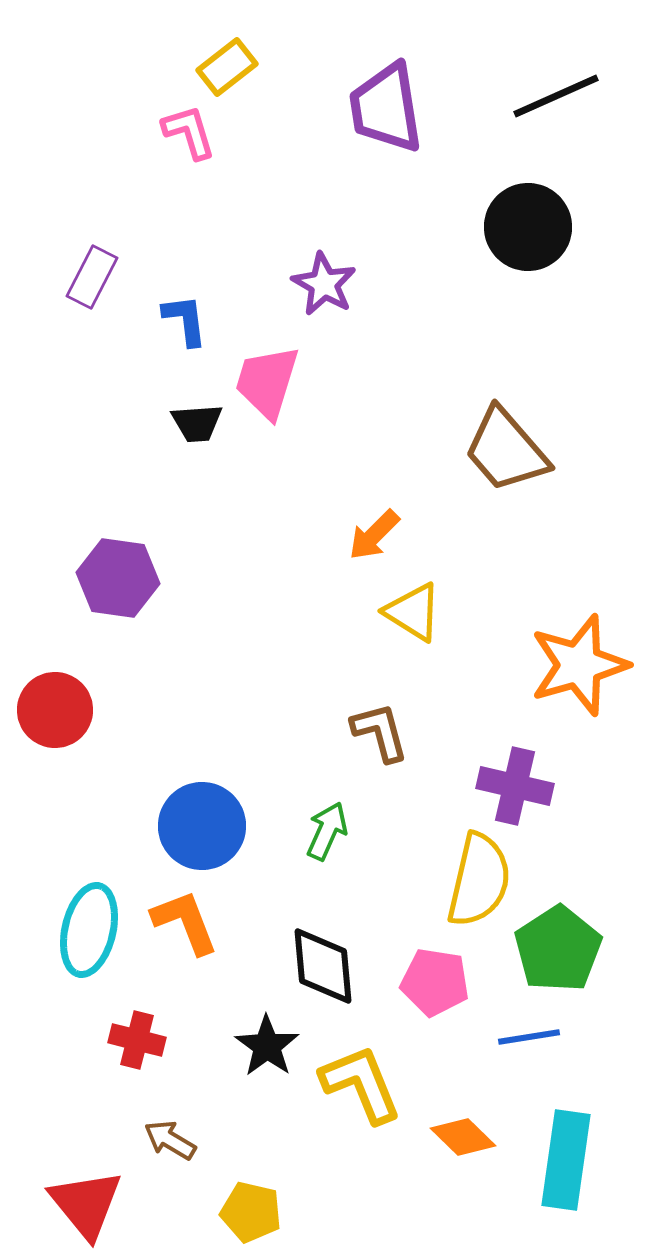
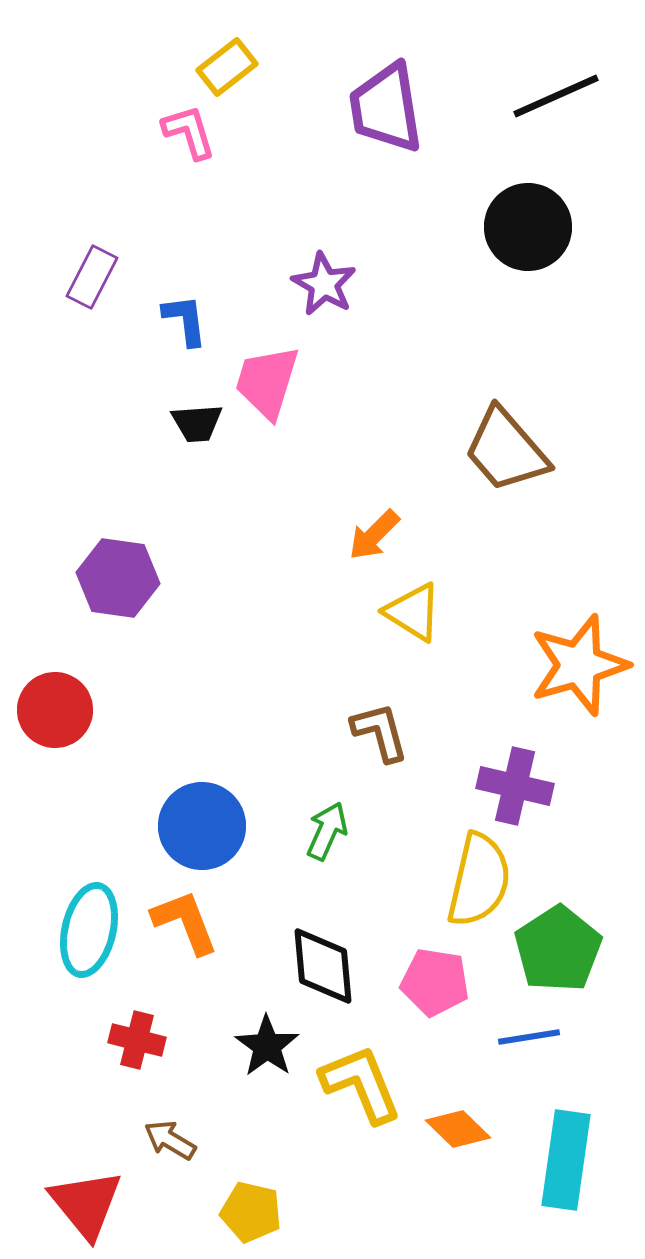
orange diamond: moved 5 px left, 8 px up
